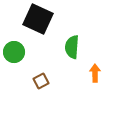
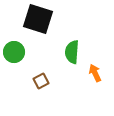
black square: rotated 8 degrees counterclockwise
green semicircle: moved 5 px down
orange arrow: rotated 24 degrees counterclockwise
